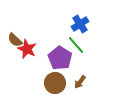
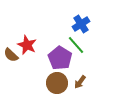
blue cross: moved 1 px right
brown semicircle: moved 4 px left, 15 px down
red star: moved 4 px up
brown circle: moved 2 px right
